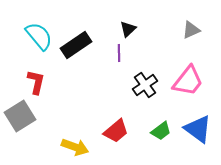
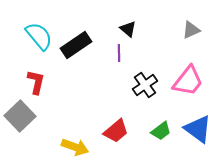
black triangle: rotated 36 degrees counterclockwise
gray square: rotated 12 degrees counterclockwise
